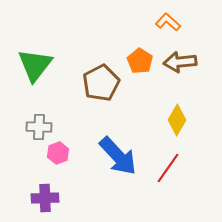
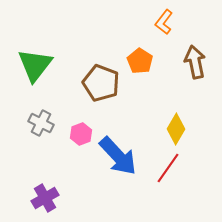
orange L-shape: moved 4 px left; rotated 95 degrees counterclockwise
brown arrow: moved 15 px right; rotated 84 degrees clockwise
brown pentagon: rotated 24 degrees counterclockwise
yellow diamond: moved 1 px left, 9 px down
gray cross: moved 2 px right, 4 px up; rotated 25 degrees clockwise
pink hexagon: moved 23 px right, 19 px up
purple cross: rotated 28 degrees counterclockwise
